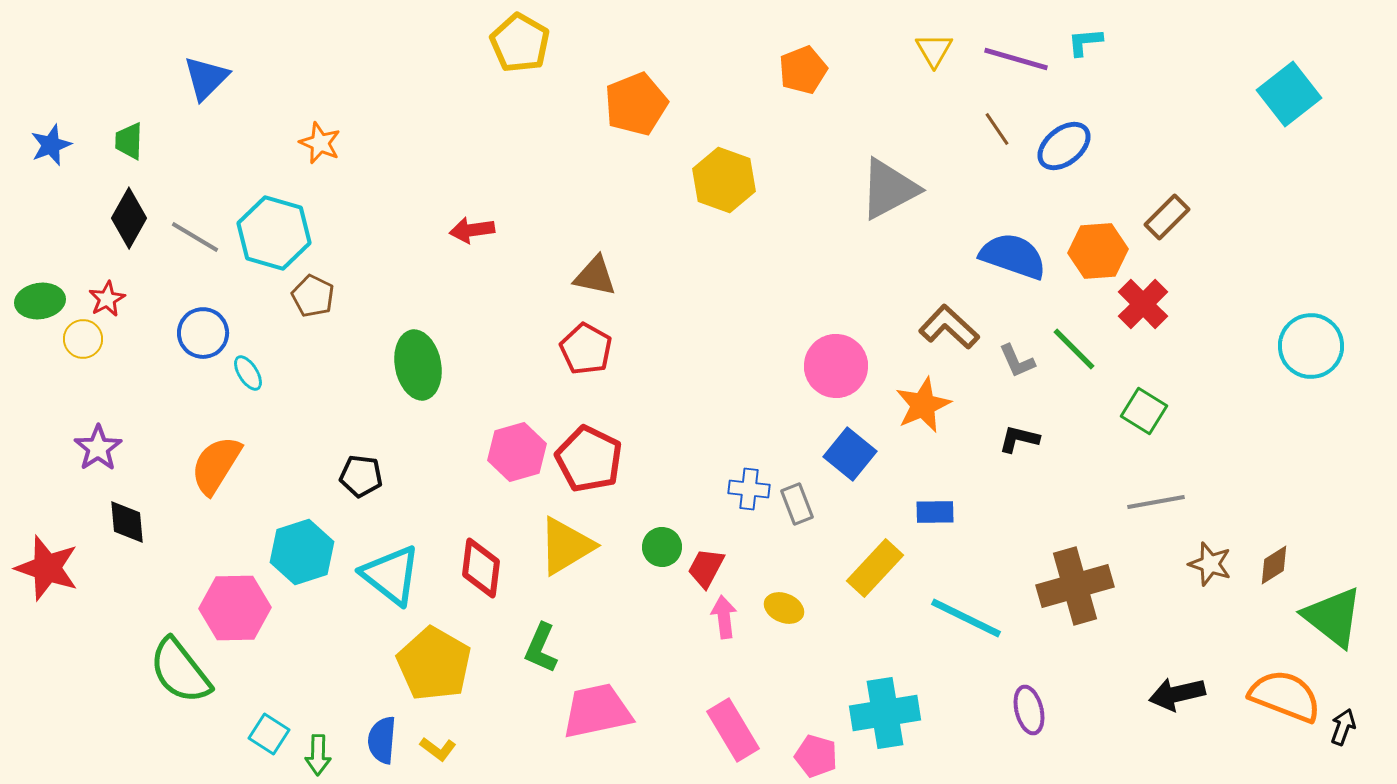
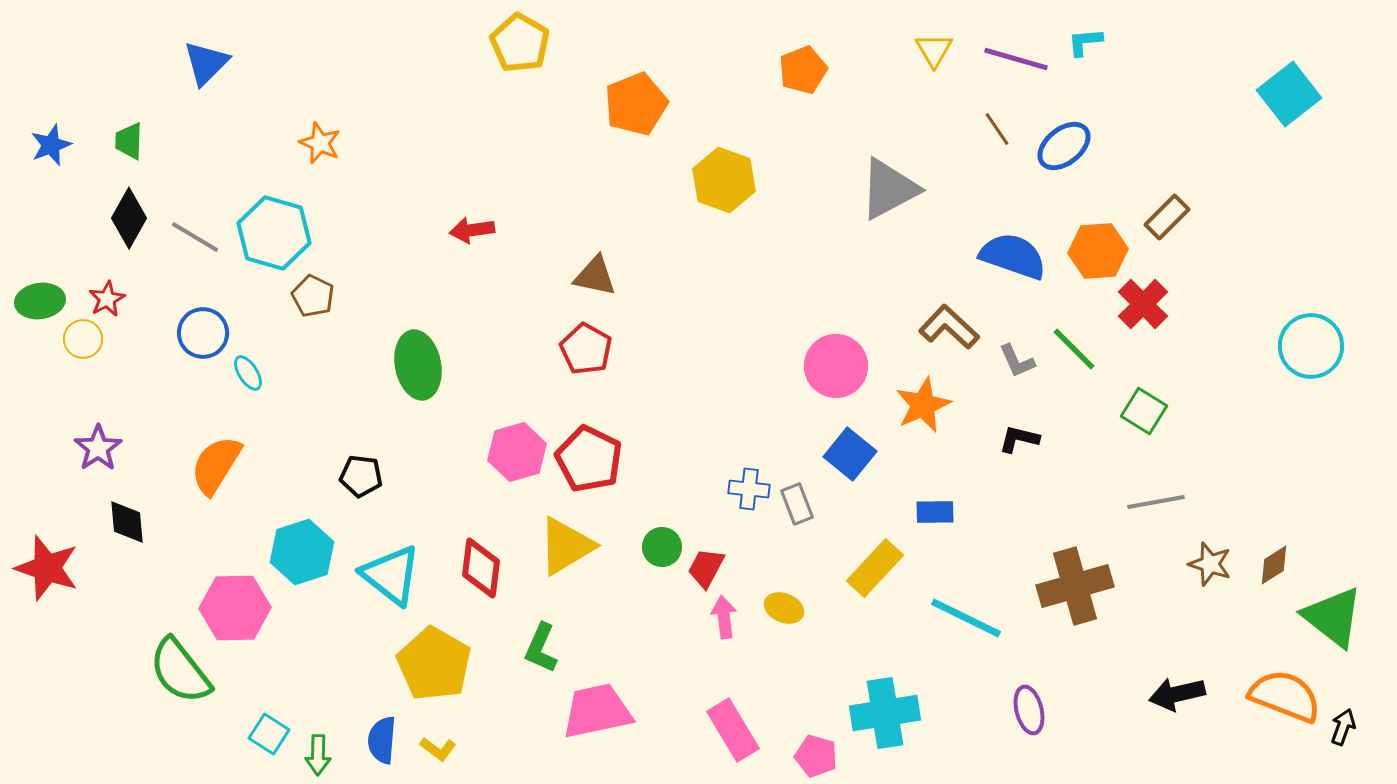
blue triangle at (206, 78): moved 15 px up
